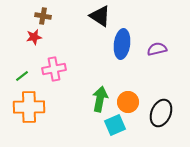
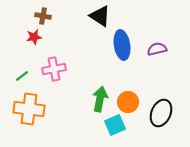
blue ellipse: moved 1 px down; rotated 16 degrees counterclockwise
orange cross: moved 2 px down; rotated 8 degrees clockwise
